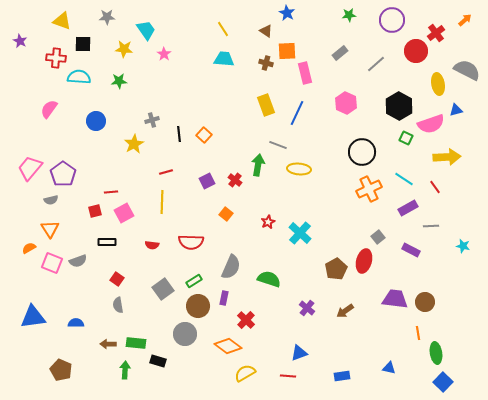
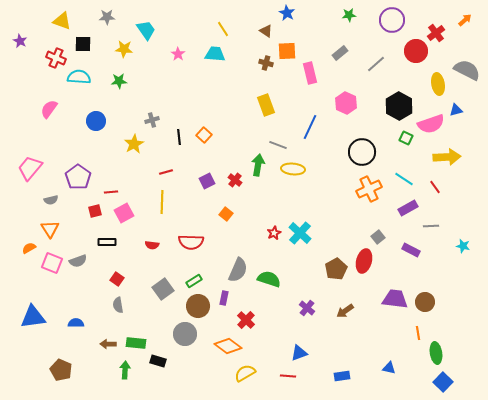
pink star at (164, 54): moved 14 px right
red cross at (56, 58): rotated 18 degrees clockwise
cyan trapezoid at (224, 59): moved 9 px left, 5 px up
pink rectangle at (305, 73): moved 5 px right
blue line at (297, 113): moved 13 px right, 14 px down
black line at (179, 134): moved 3 px down
yellow ellipse at (299, 169): moved 6 px left
purple pentagon at (63, 174): moved 15 px right, 3 px down
red star at (268, 222): moved 6 px right, 11 px down
gray semicircle at (231, 267): moved 7 px right, 3 px down
